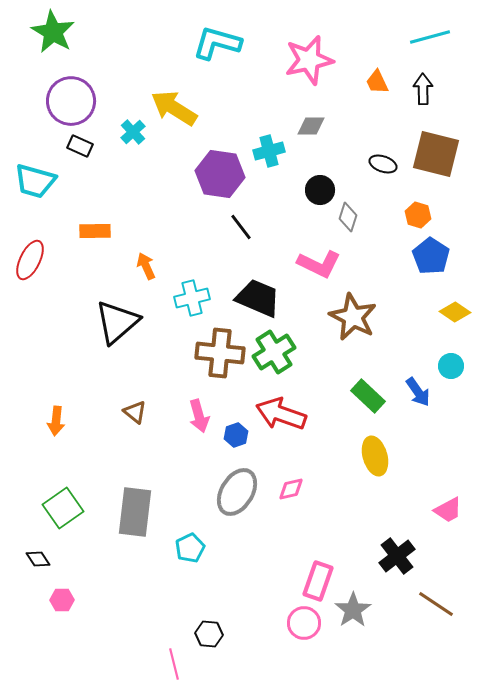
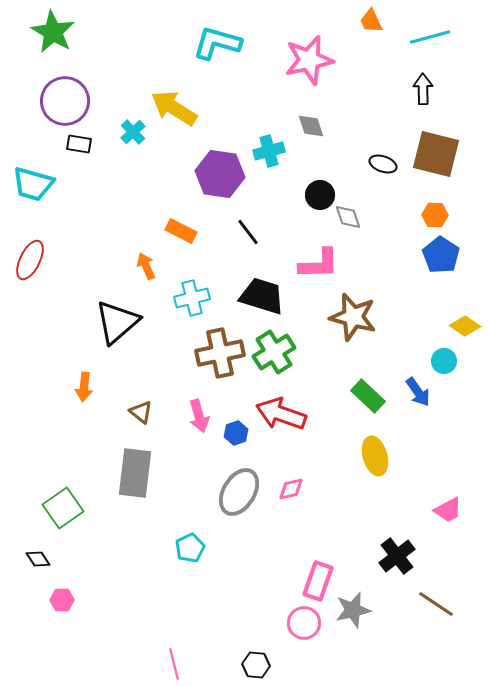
orange trapezoid at (377, 82): moved 6 px left, 61 px up
purple circle at (71, 101): moved 6 px left
gray diamond at (311, 126): rotated 72 degrees clockwise
black rectangle at (80, 146): moved 1 px left, 2 px up; rotated 15 degrees counterclockwise
cyan trapezoid at (35, 181): moved 2 px left, 3 px down
black circle at (320, 190): moved 5 px down
orange hexagon at (418, 215): moved 17 px right; rotated 15 degrees counterclockwise
gray diamond at (348, 217): rotated 36 degrees counterclockwise
black line at (241, 227): moved 7 px right, 5 px down
orange rectangle at (95, 231): moved 86 px right; rotated 28 degrees clockwise
blue pentagon at (431, 256): moved 10 px right, 1 px up
pink L-shape at (319, 264): rotated 27 degrees counterclockwise
black trapezoid at (258, 298): moved 4 px right, 2 px up; rotated 6 degrees counterclockwise
yellow diamond at (455, 312): moved 10 px right, 14 px down
brown star at (353, 317): rotated 12 degrees counterclockwise
brown cross at (220, 353): rotated 18 degrees counterclockwise
cyan circle at (451, 366): moved 7 px left, 5 px up
brown triangle at (135, 412): moved 6 px right
orange arrow at (56, 421): moved 28 px right, 34 px up
blue hexagon at (236, 435): moved 2 px up
gray ellipse at (237, 492): moved 2 px right
gray rectangle at (135, 512): moved 39 px up
gray star at (353, 610): rotated 21 degrees clockwise
black hexagon at (209, 634): moved 47 px right, 31 px down
